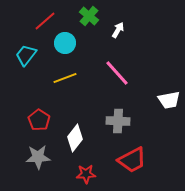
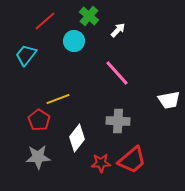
white arrow: rotated 14 degrees clockwise
cyan circle: moved 9 px right, 2 px up
yellow line: moved 7 px left, 21 px down
white diamond: moved 2 px right
red trapezoid: rotated 12 degrees counterclockwise
red star: moved 15 px right, 11 px up
